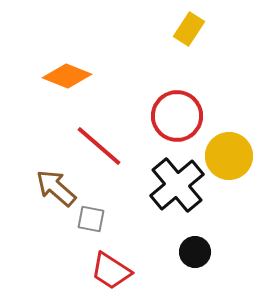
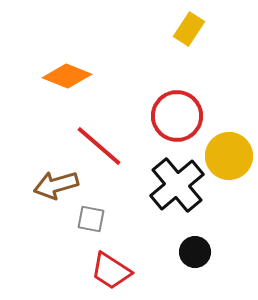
brown arrow: moved 3 px up; rotated 57 degrees counterclockwise
